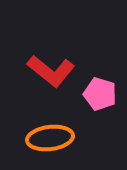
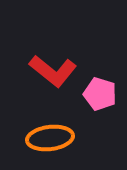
red L-shape: moved 2 px right
